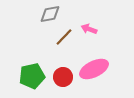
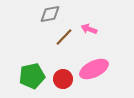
red circle: moved 2 px down
